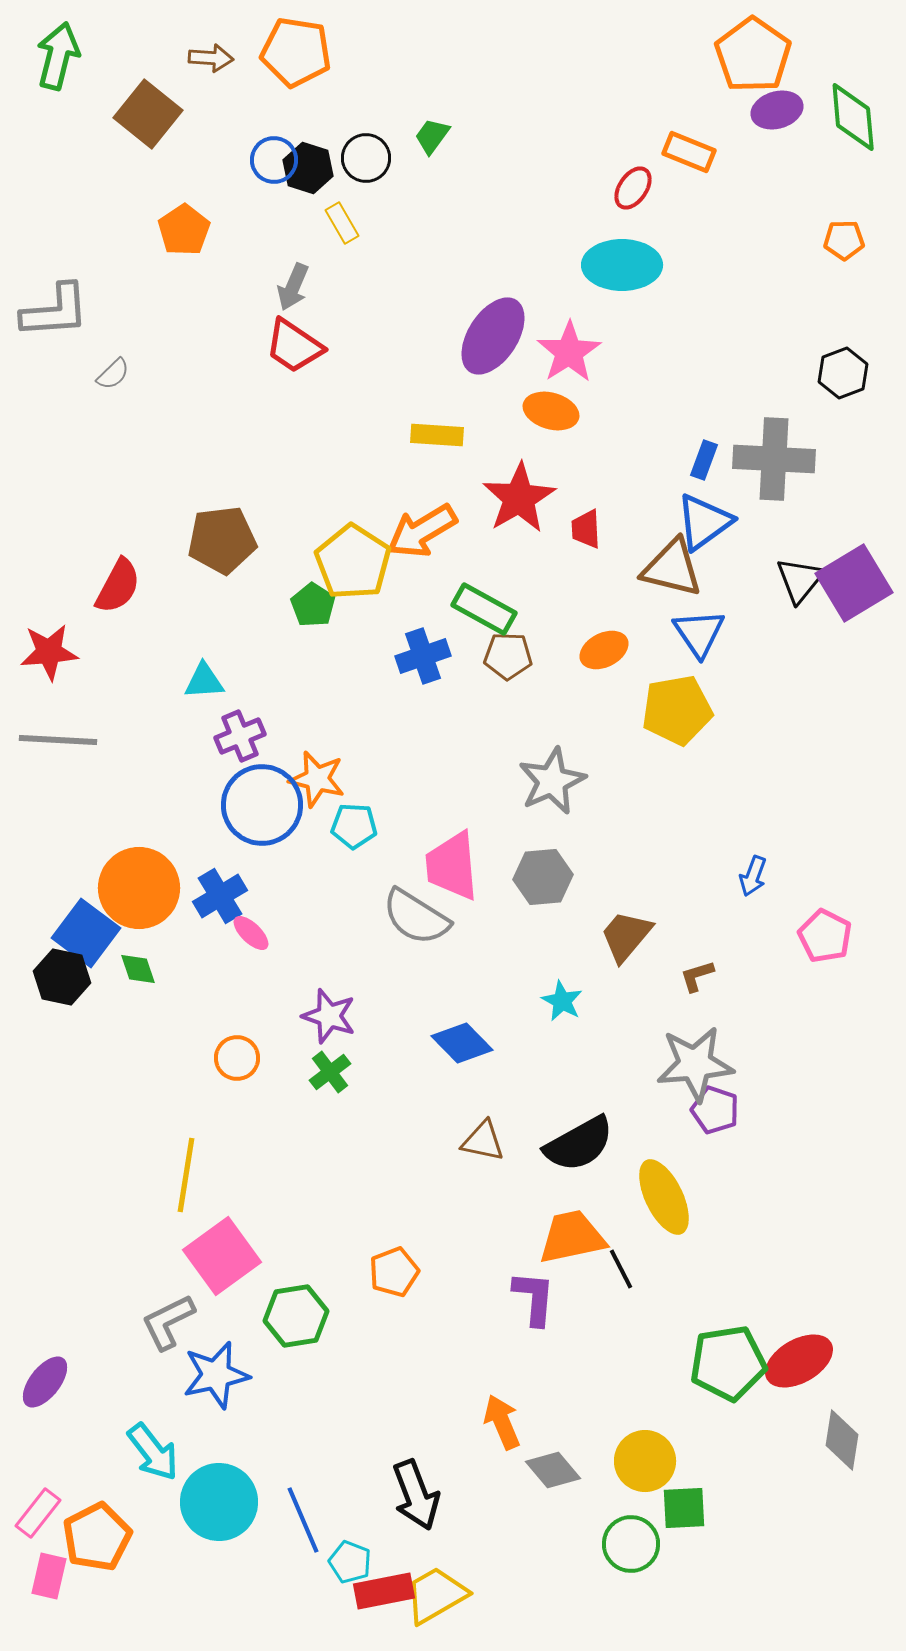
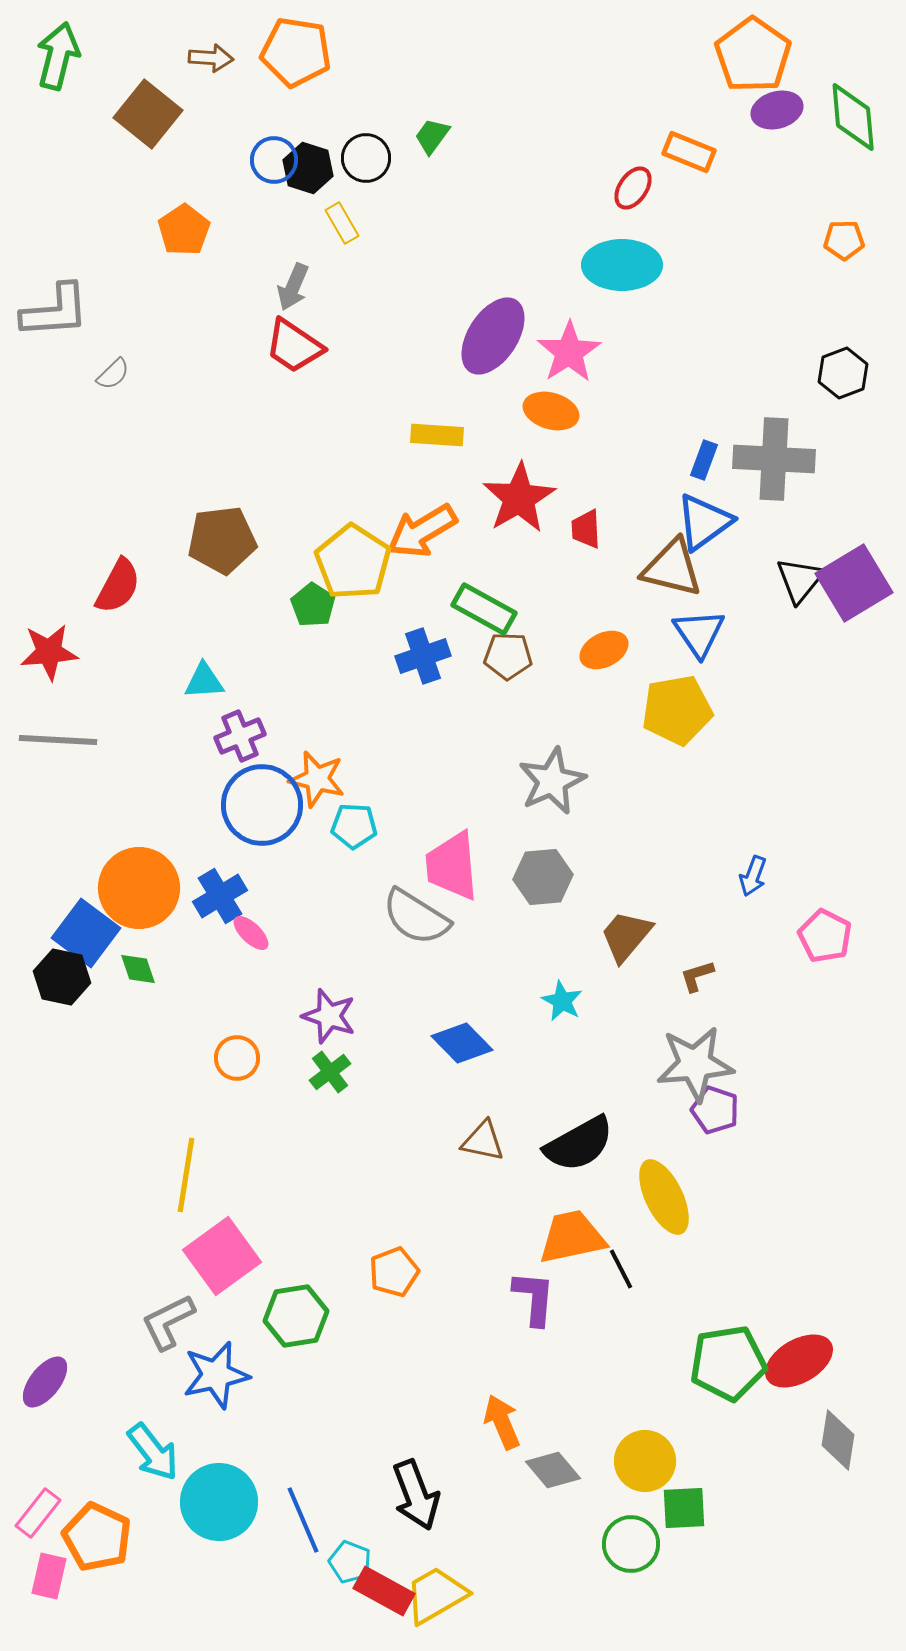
gray diamond at (842, 1440): moved 4 px left
orange pentagon at (97, 1537): rotated 20 degrees counterclockwise
red rectangle at (384, 1591): rotated 40 degrees clockwise
